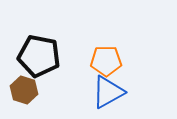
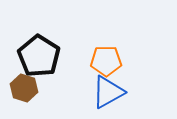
black pentagon: rotated 21 degrees clockwise
brown hexagon: moved 2 px up
